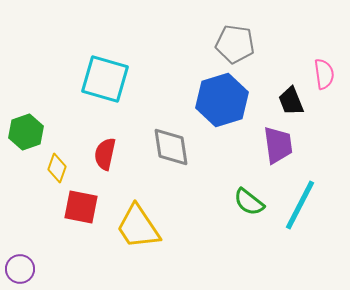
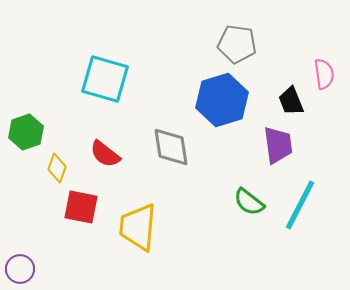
gray pentagon: moved 2 px right
red semicircle: rotated 64 degrees counterclockwise
yellow trapezoid: rotated 39 degrees clockwise
